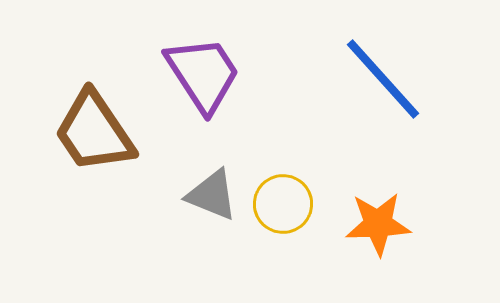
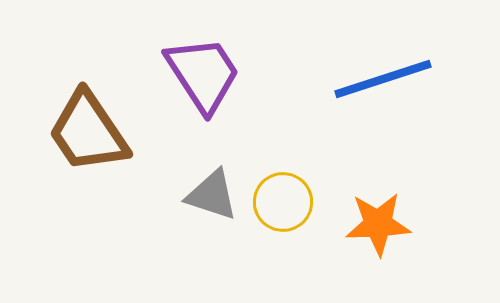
blue line: rotated 66 degrees counterclockwise
brown trapezoid: moved 6 px left
gray triangle: rotated 4 degrees counterclockwise
yellow circle: moved 2 px up
